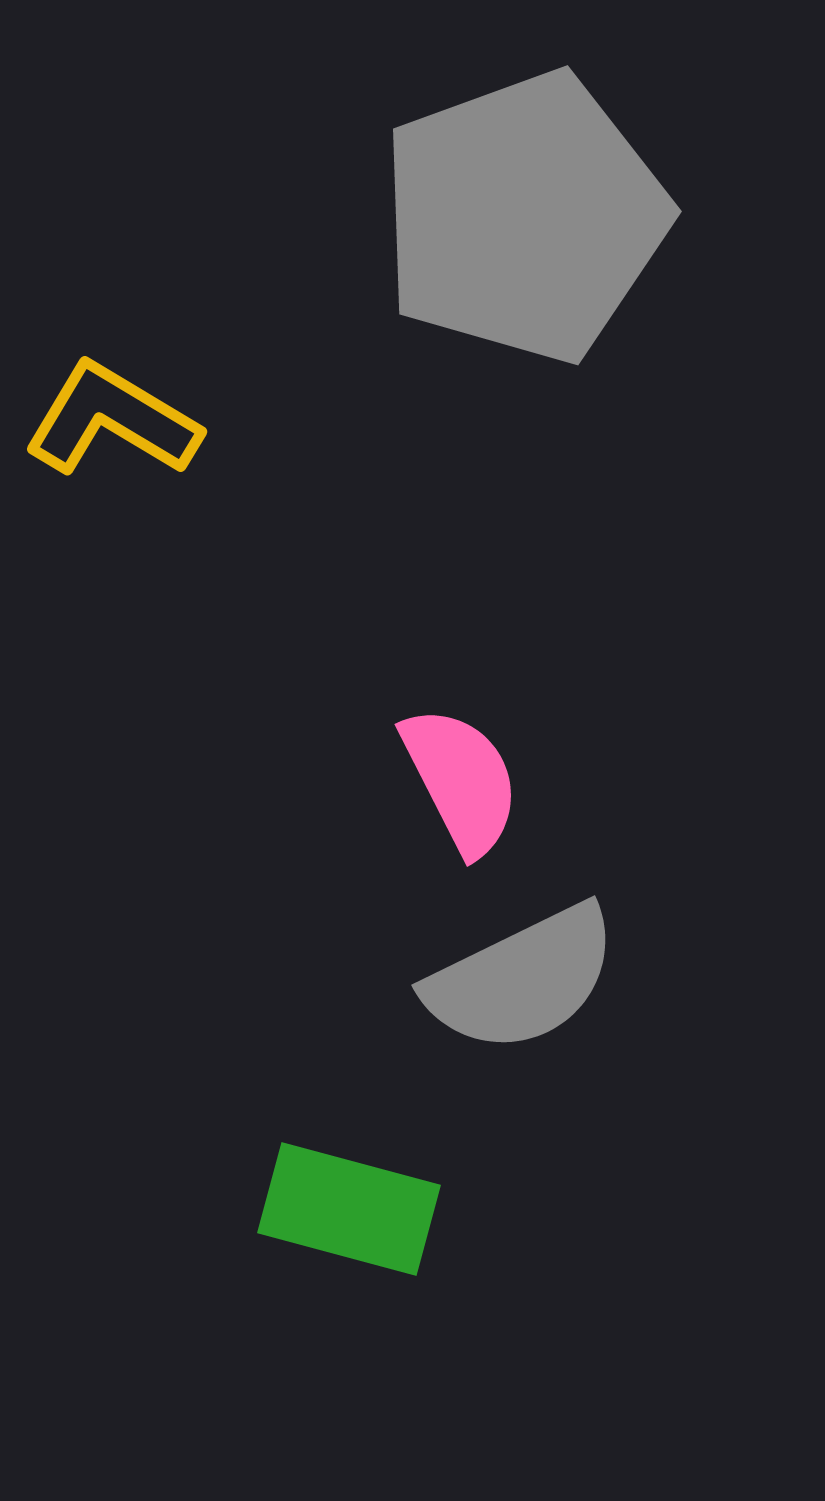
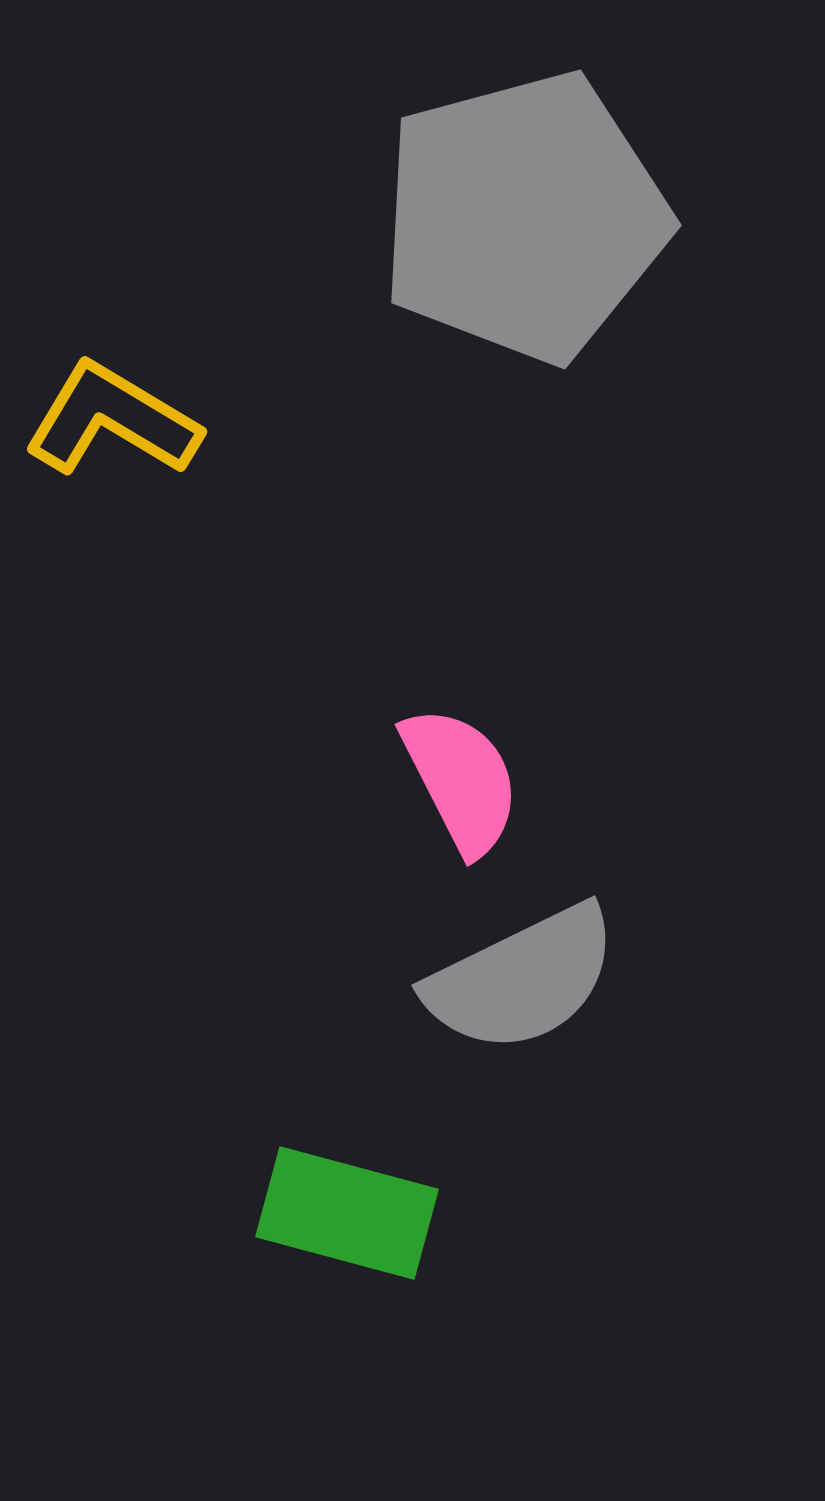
gray pentagon: rotated 5 degrees clockwise
green rectangle: moved 2 px left, 4 px down
